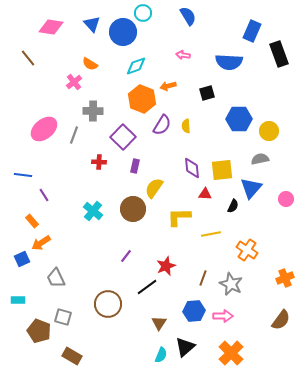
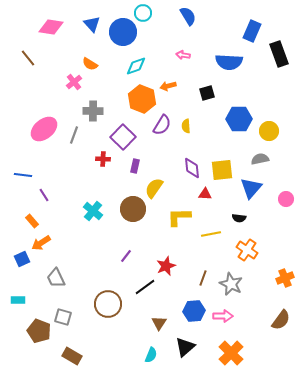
red cross at (99, 162): moved 4 px right, 3 px up
black semicircle at (233, 206): moved 6 px right, 12 px down; rotated 72 degrees clockwise
black line at (147, 287): moved 2 px left
cyan semicircle at (161, 355): moved 10 px left
